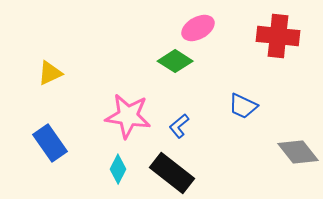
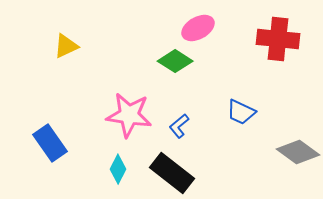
red cross: moved 3 px down
yellow triangle: moved 16 px right, 27 px up
blue trapezoid: moved 2 px left, 6 px down
pink star: moved 1 px right, 1 px up
gray diamond: rotated 15 degrees counterclockwise
